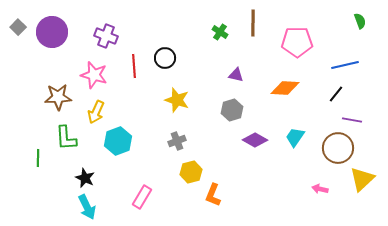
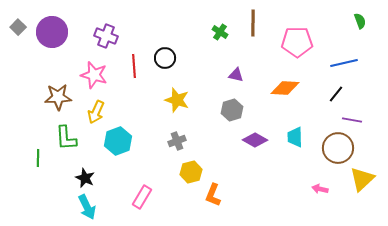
blue line: moved 1 px left, 2 px up
cyan trapezoid: rotated 35 degrees counterclockwise
